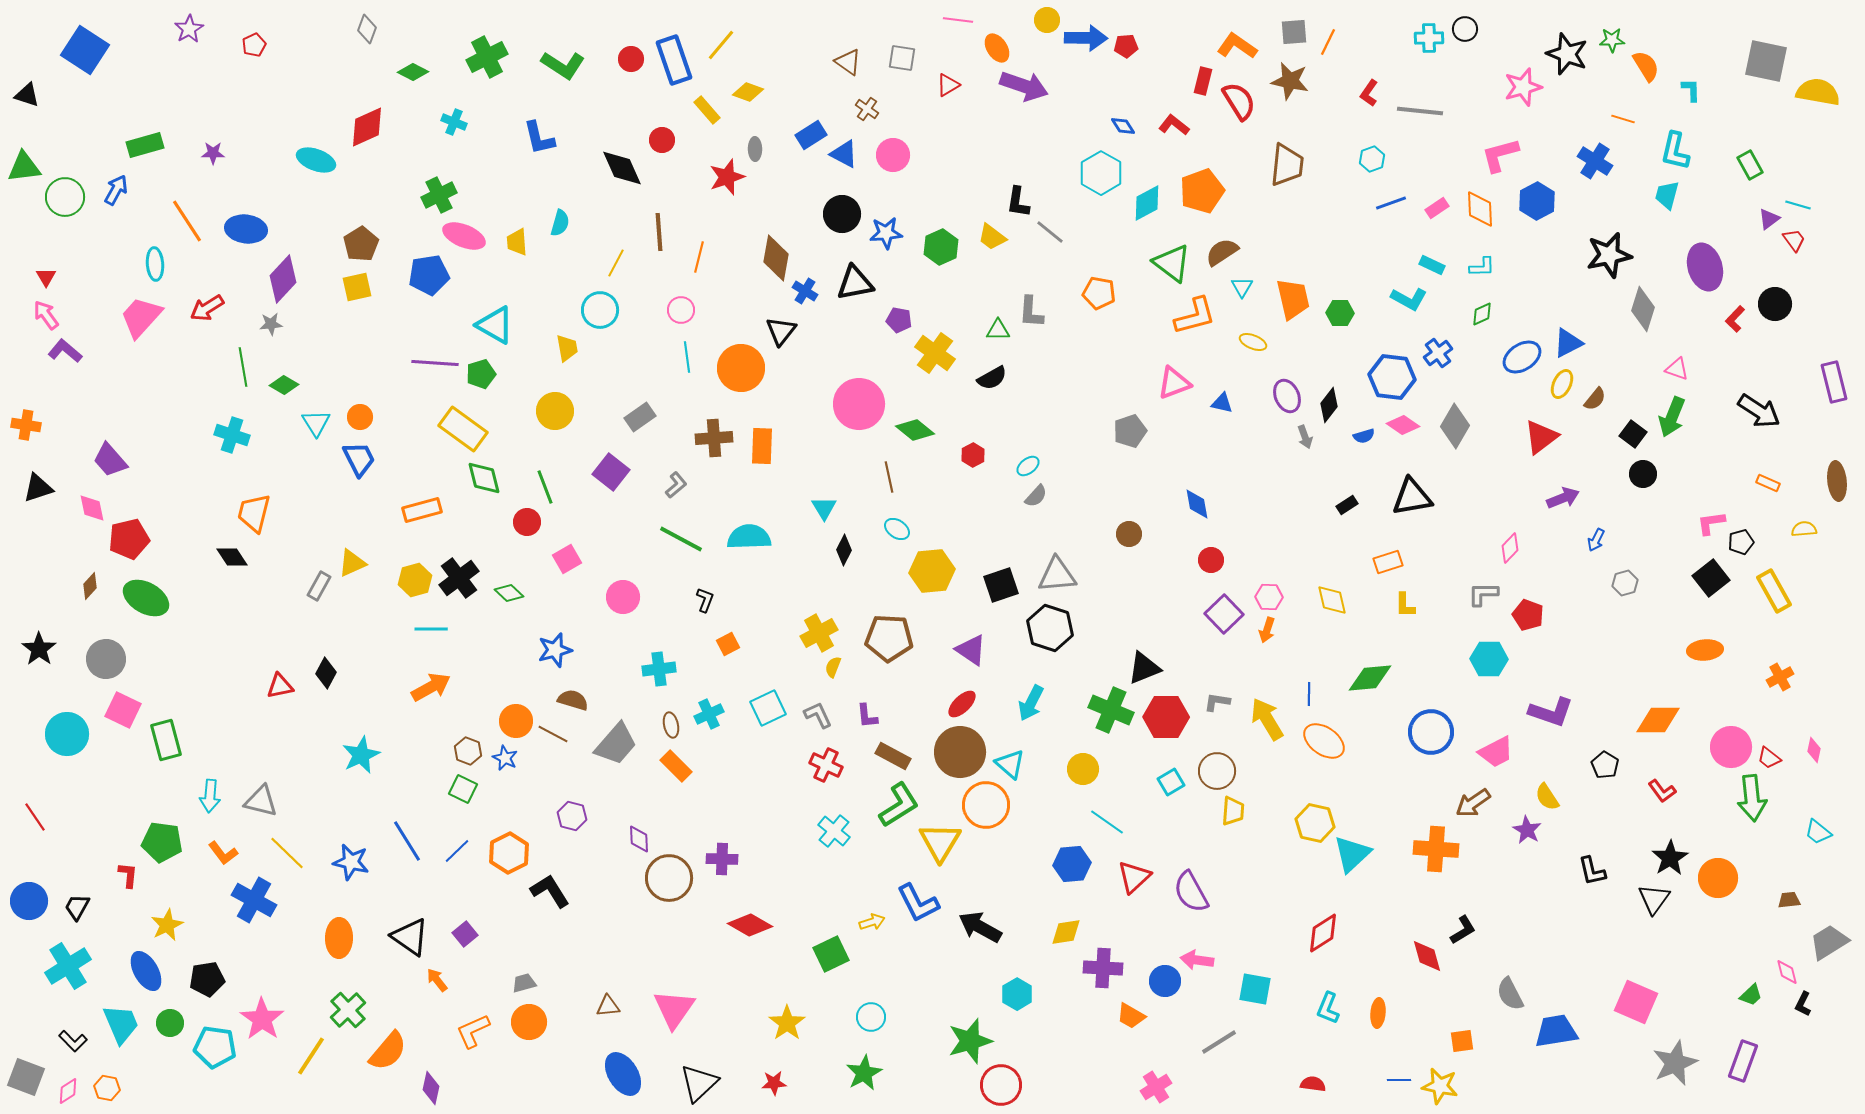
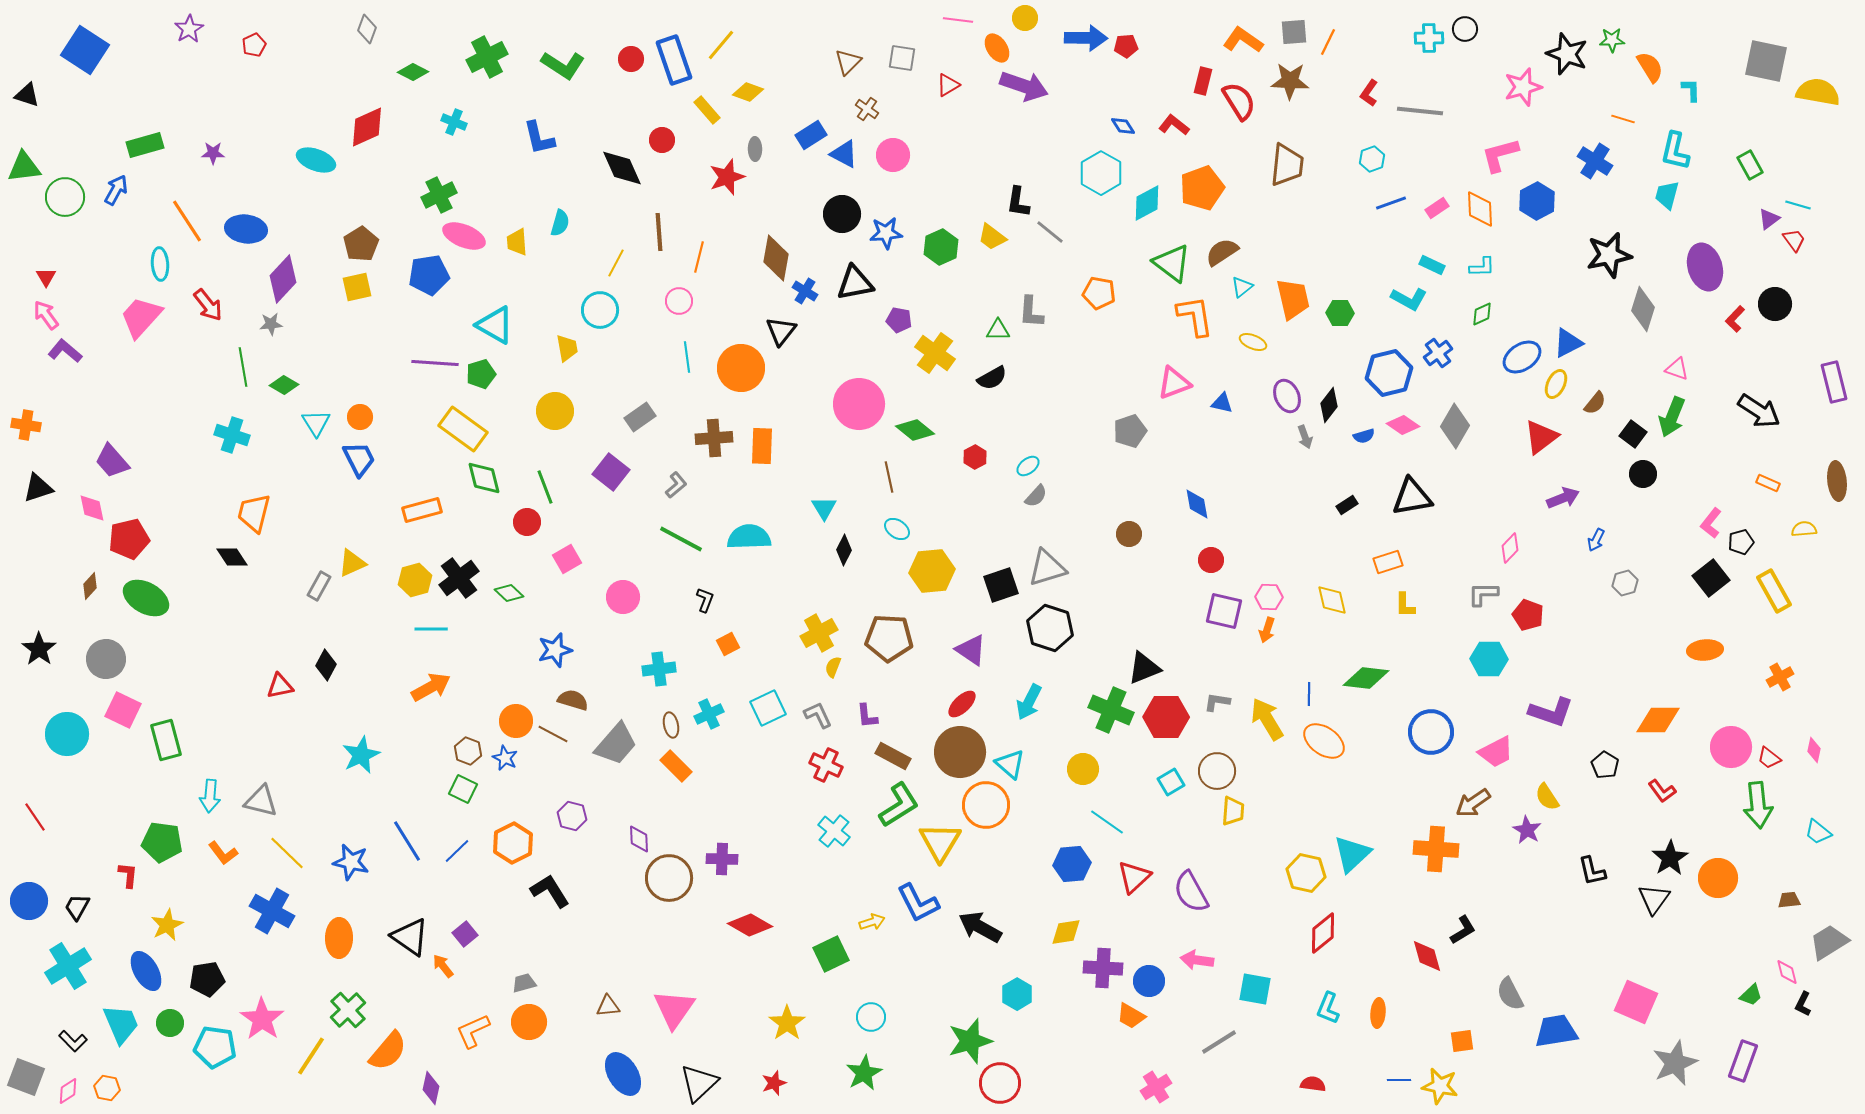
yellow circle at (1047, 20): moved 22 px left, 2 px up
orange L-shape at (1237, 46): moved 6 px right, 6 px up
brown triangle at (848, 62): rotated 40 degrees clockwise
orange semicircle at (1646, 66): moved 4 px right, 1 px down
brown star at (1290, 81): rotated 9 degrees counterclockwise
orange pentagon at (1202, 191): moved 3 px up
cyan ellipse at (155, 264): moved 5 px right
cyan triangle at (1242, 287): rotated 20 degrees clockwise
red arrow at (207, 308): moved 1 px right, 3 px up; rotated 96 degrees counterclockwise
pink circle at (681, 310): moved 2 px left, 9 px up
orange L-shape at (1195, 316): rotated 84 degrees counterclockwise
blue hexagon at (1392, 377): moved 3 px left, 4 px up; rotated 21 degrees counterclockwise
yellow ellipse at (1562, 384): moved 6 px left
brown semicircle at (1595, 399): moved 4 px down
red hexagon at (973, 455): moved 2 px right, 2 px down
purple trapezoid at (110, 460): moved 2 px right, 1 px down
pink L-shape at (1711, 523): rotated 44 degrees counterclockwise
gray triangle at (1057, 575): moved 10 px left, 7 px up; rotated 12 degrees counterclockwise
purple square at (1224, 614): moved 3 px up; rotated 33 degrees counterclockwise
black diamond at (326, 673): moved 8 px up
green diamond at (1370, 678): moved 4 px left; rotated 12 degrees clockwise
cyan arrow at (1031, 703): moved 2 px left, 1 px up
green arrow at (1752, 798): moved 6 px right, 7 px down
yellow hexagon at (1315, 823): moved 9 px left, 50 px down
orange hexagon at (509, 853): moved 4 px right, 10 px up
blue cross at (254, 900): moved 18 px right, 11 px down
red diamond at (1323, 933): rotated 6 degrees counterclockwise
orange arrow at (437, 980): moved 6 px right, 14 px up
blue circle at (1165, 981): moved 16 px left
red star at (774, 1083): rotated 15 degrees counterclockwise
red circle at (1001, 1085): moved 1 px left, 2 px up
